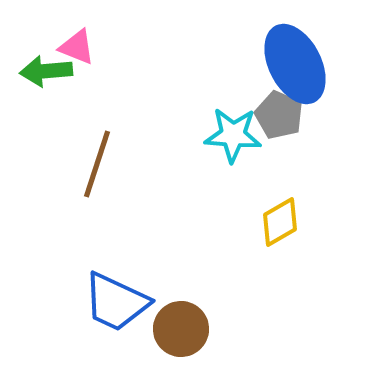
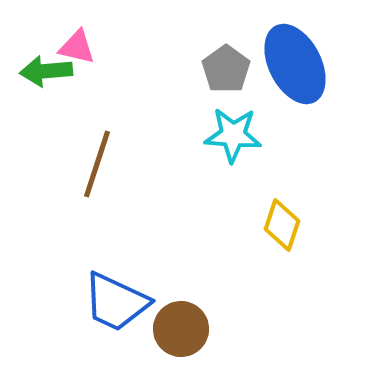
pink triangle: rotated 9 degrees counterclockwise
gray pentagon: moved 53 px left, 46 px up; rotated 12 degrees clockwise
yellow diamond: moved 2 px right, 3 px down; rotated 42 degrees counterclockwise
